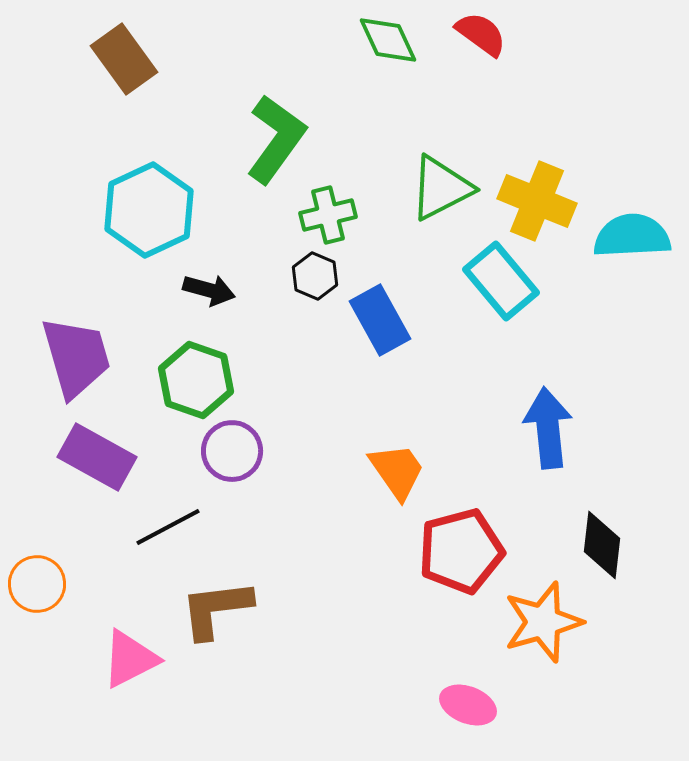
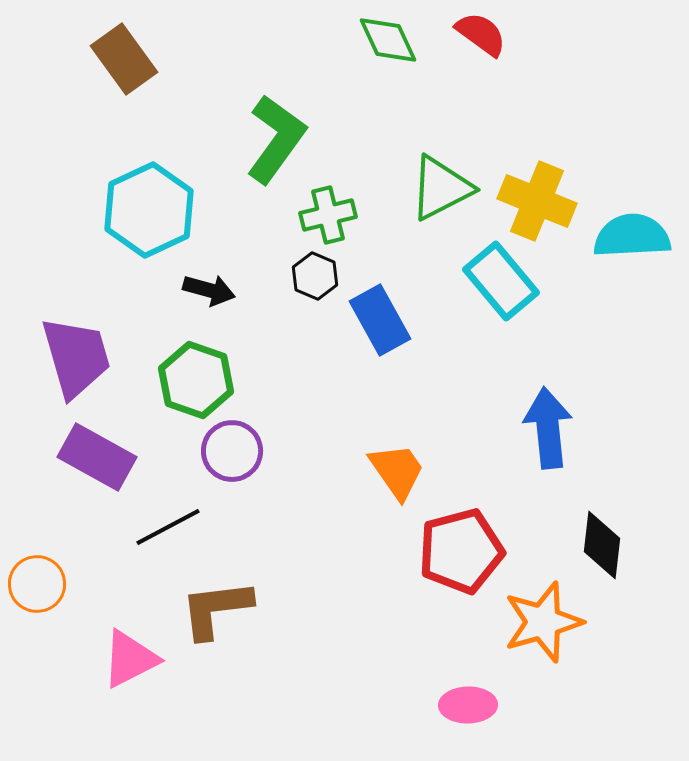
pink ellipse: rotated 22 degrees counterclockwise
